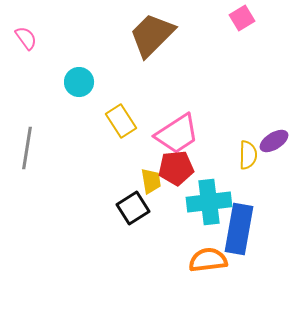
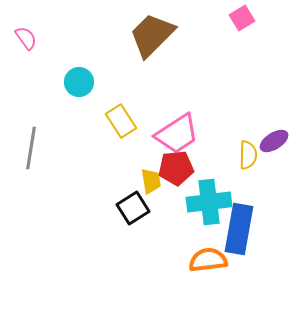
gray line: moved 4 px right
